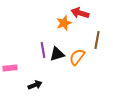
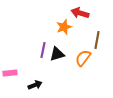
orange star: moved 4 px down
purple line: rotated 21 degrees clockwise
orange semicircle: moved 6 px right, 1 px down
pink rectangle: moved 5 px down
